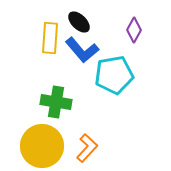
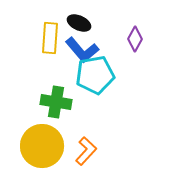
black ellipse: moved 1 px down; rotated 20 degrees counterclockwise
purple diamond: moved 1 px right, 9 px down
cyan pentagon: moved 19 px left
orange L-shape: moved 1 px left, 3 px down
